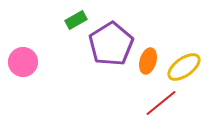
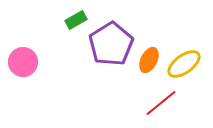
orange ellipse: moved 1 px right, 1 px up; rotated 10 degrees clockwise
yellow ellipse: moved 3 px up
